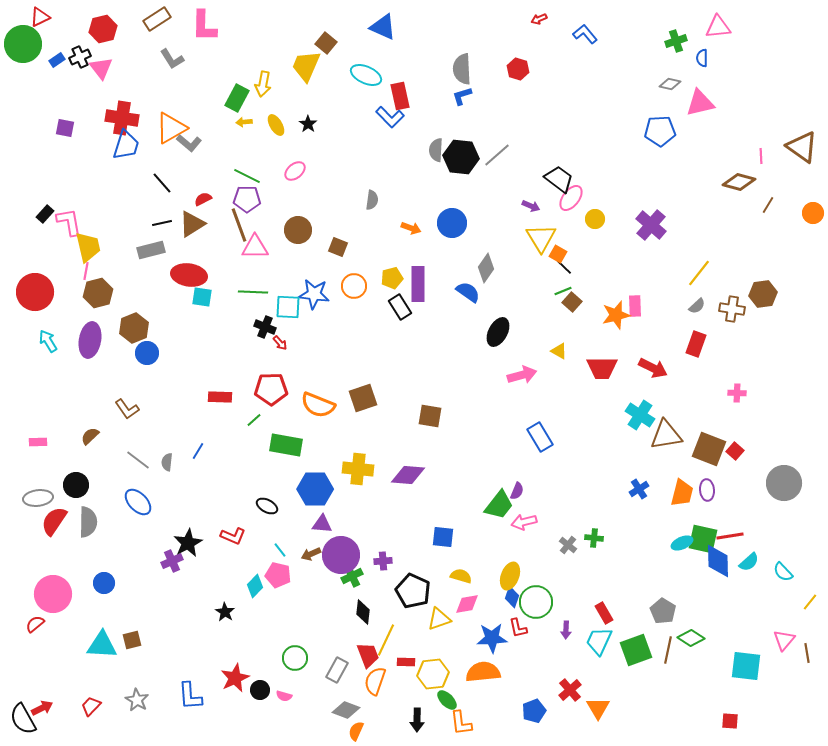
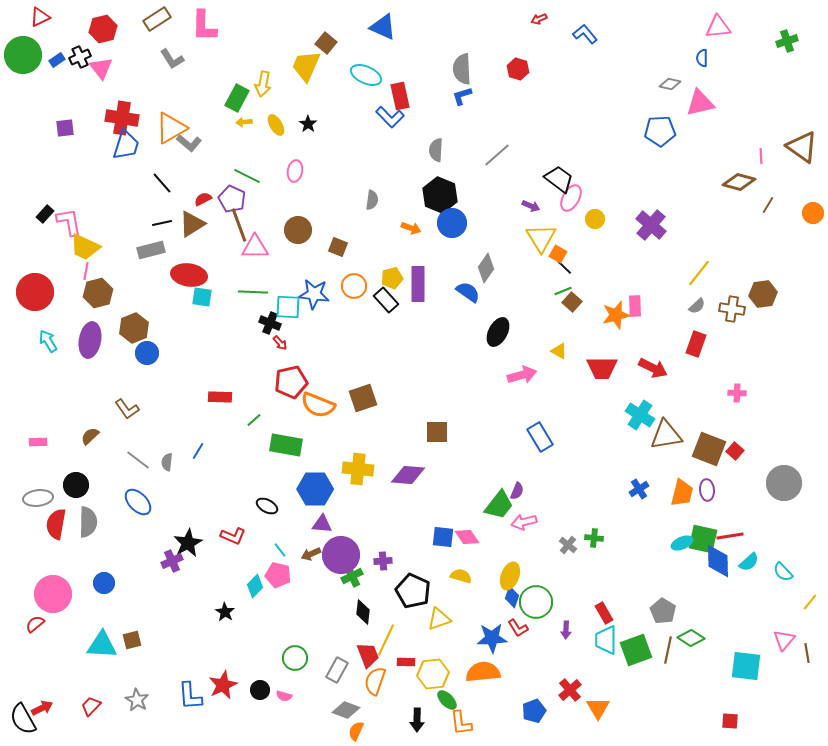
green cross at (676, 41): moved 111 px right
green circle at (23, 44): moved 11 px down
purple square at (65, 128): rotated 18 degrees counterclockwise
black hexagon at (461, 157): moved 21 px left, 38 px down; rotated 16 degrees clockwise
pink ellipse at (295, 171): rotated 40 degrees counterclockwise
pink ellipse at (571, 198): rotated 8 degrees counterclockwise
purple pentagon at (247, 199): moved 15 px left; rotated 24 degrees clockwise
yellow trapezoid at (88, 247): moved 3 px left; rotated 128 degrees clockwise
black rectangle at (400, 307): moved 14 px left, 7 px up; rotated 10 degrees counterclockwise
black cross at (265, 327): moved 5 px right, 4 px up
red pentagon at (271, 389): moved 20 px right, 7 px up; rotated 12 degrees counterclockwise
brown square at (430, 416): moved 7 px right, 16 px down; rotated 10 degrees counterclockwise
red semicircle at (54, 521): moved 2 px right, 3 px down; rotated 24 degrees counterclockwise
pink diamond at (467, 604): moved 67 px up; rotated 65 degrees clockwise
red L-shape at (518, 628): rotated 20 degrees counterclockwise
cyan trapezoid at (599, 641): moved 7 px right, 1 px up; rotated 24 degrees counterclockwise
red star at (235, 678): moved 12 px left, 7 px down
